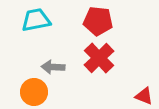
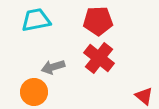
red pentagon: rotated 8 degrees counterclockwise
red cross: rotated 8 degrees counterclockwise
gray arrow: rotated 20 degrees counterclockwise
red triangle: rotated 18 degrees clockwise
